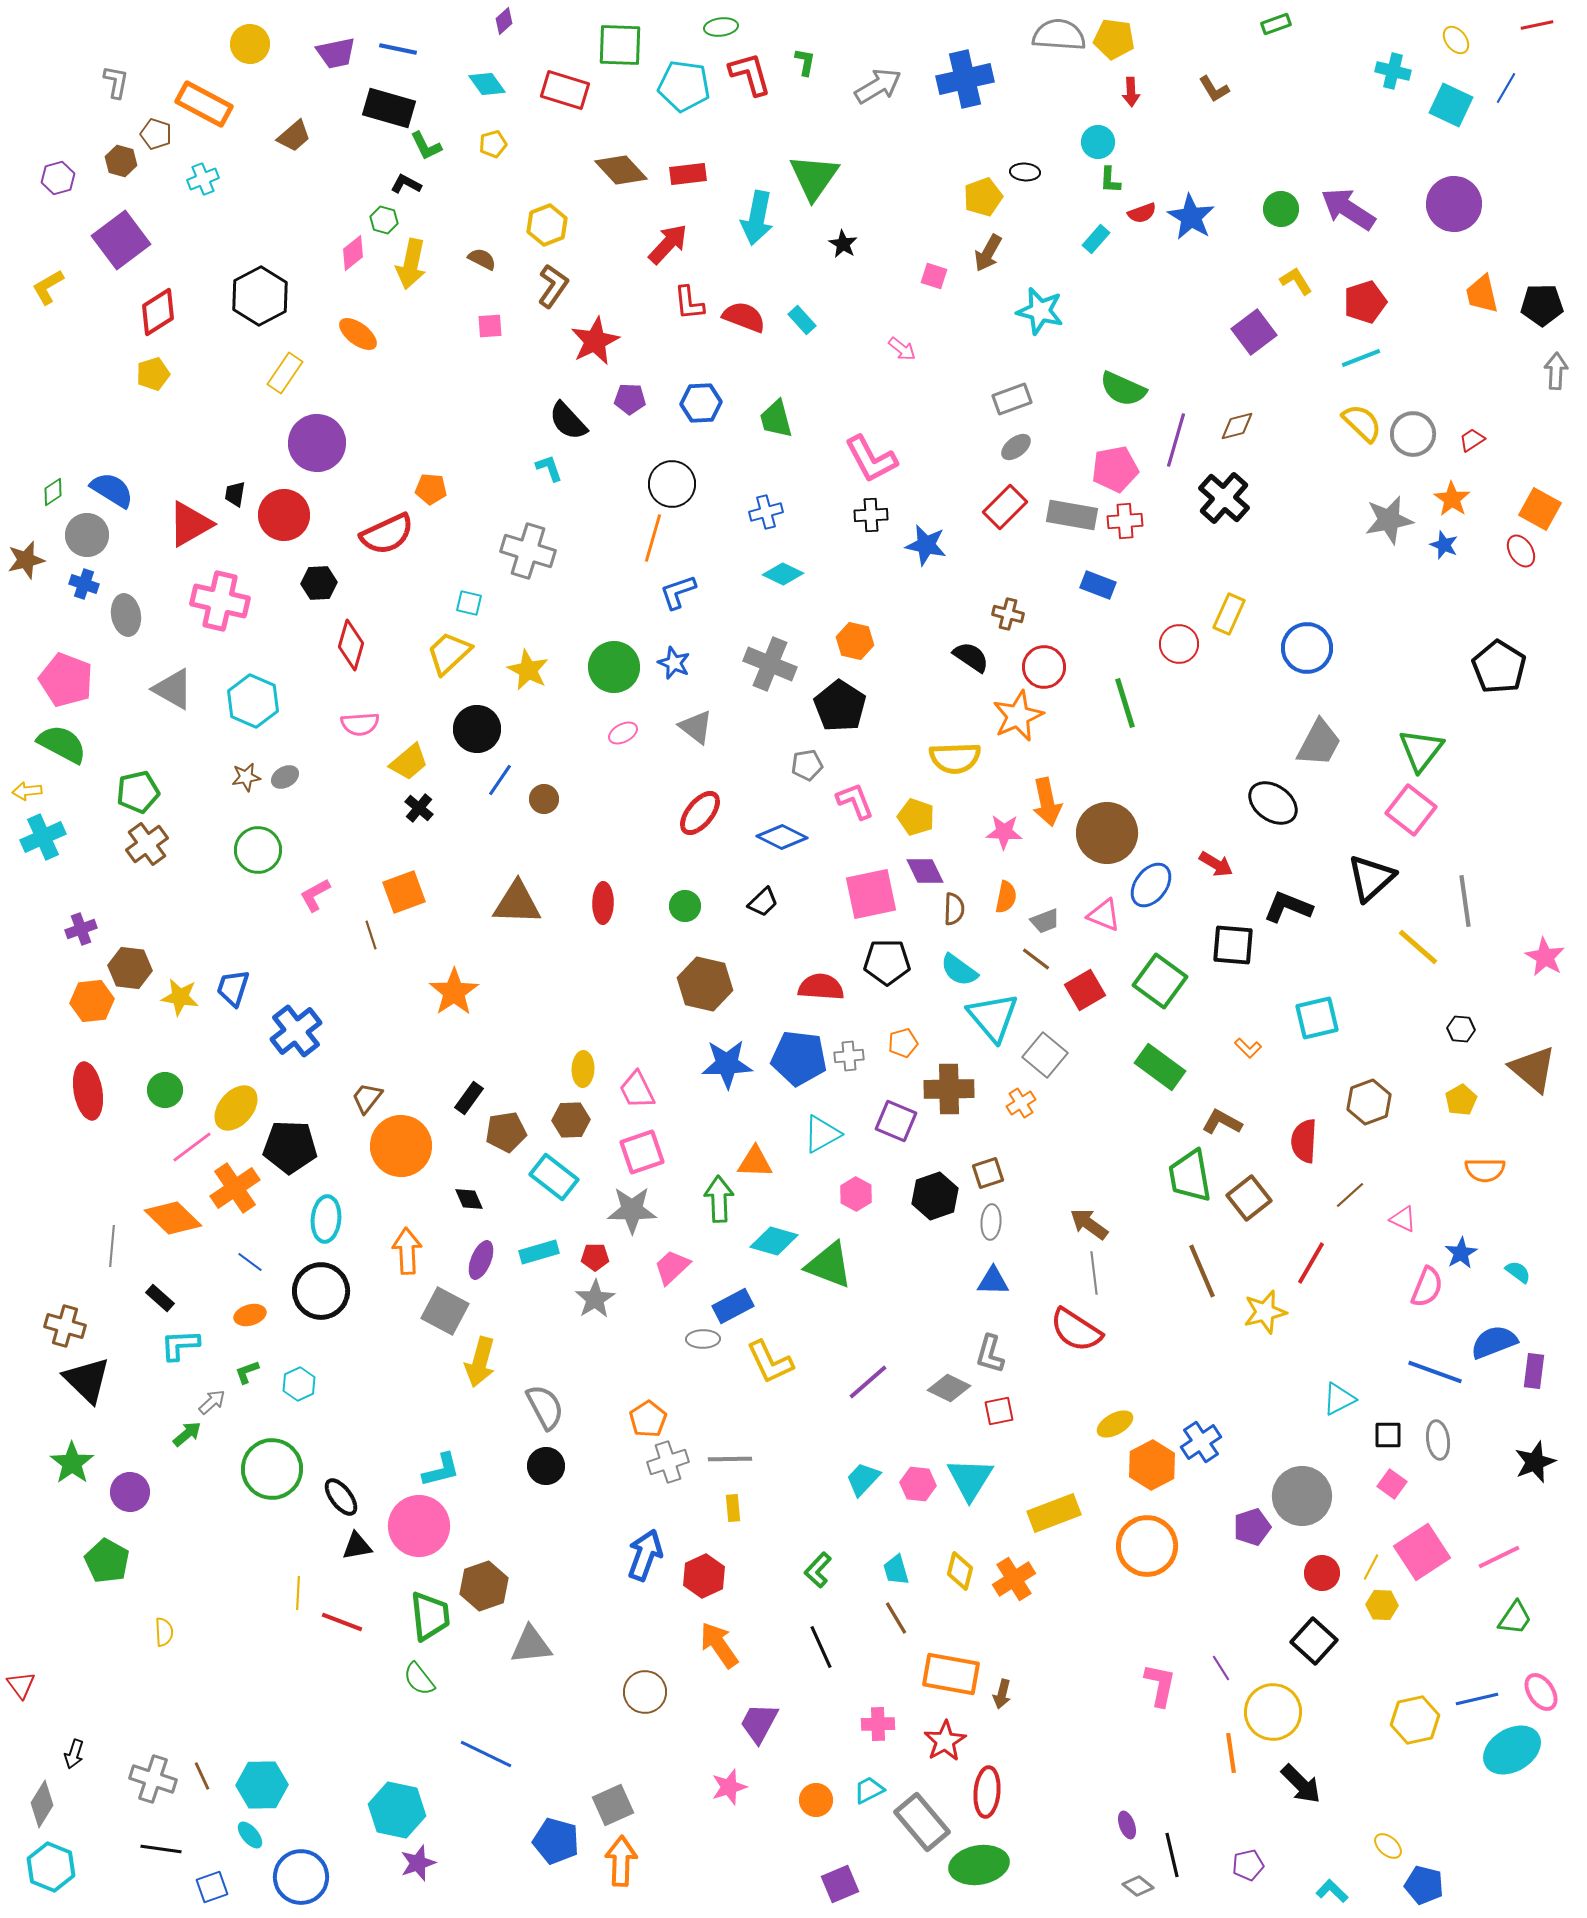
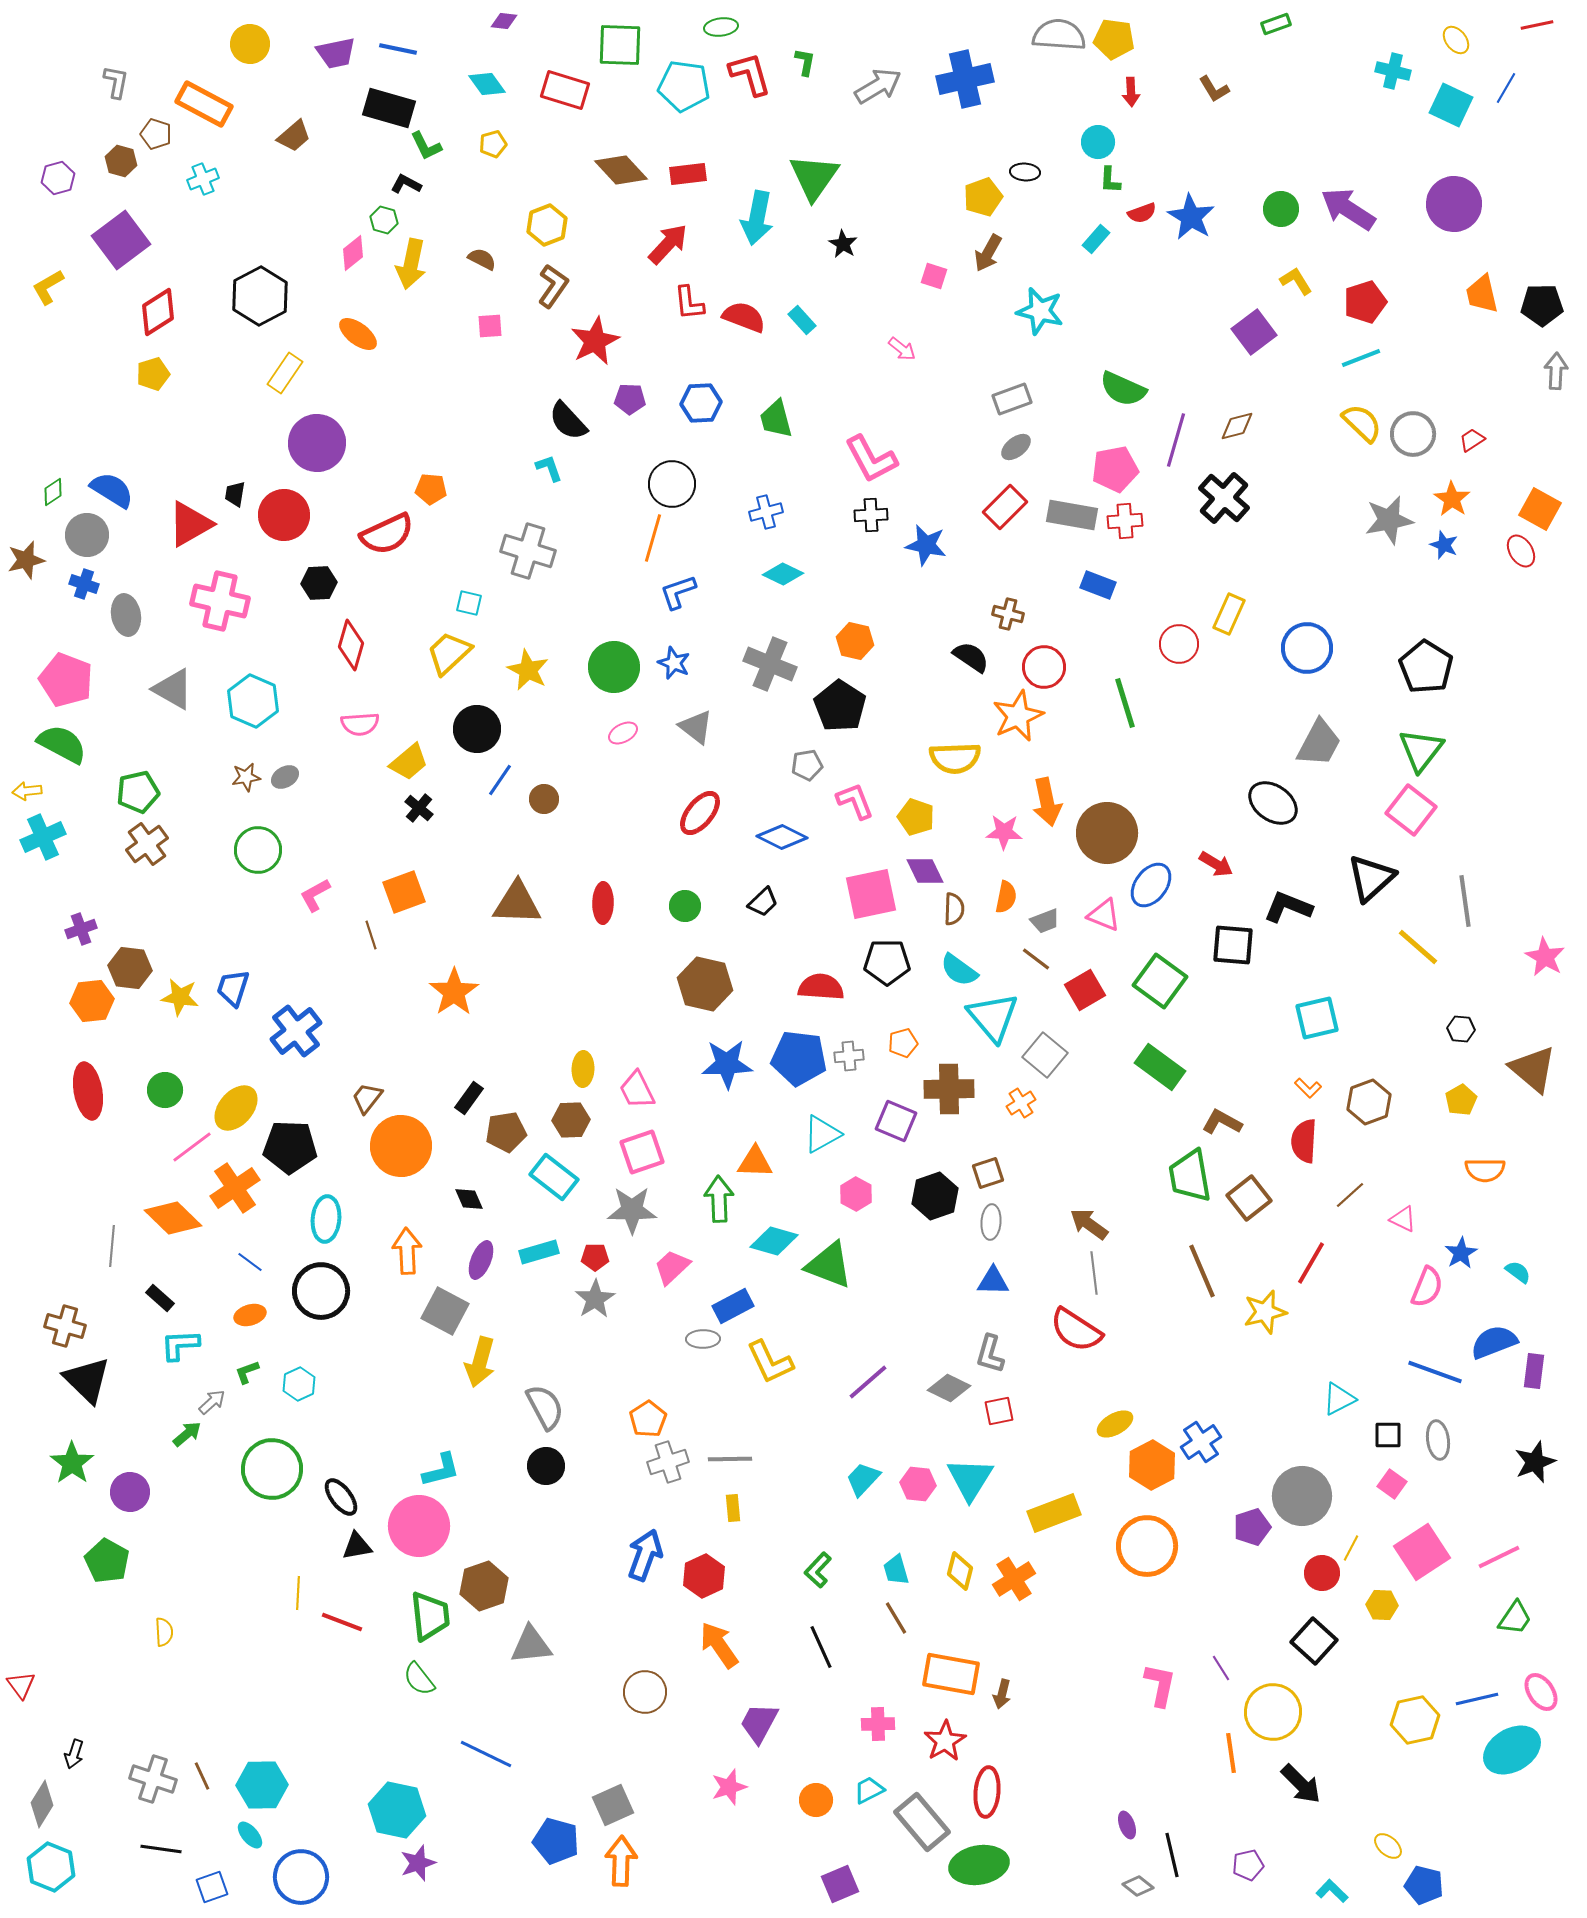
purple diamond at (504, 21): rotated 48 degrees clockwise
black pentagon at (1499, 667): moved 73 px left
orange L-shape at (1248, 1048): moved 60 px right, 40 px down
yellow line at (1371, 1567): moved 20 px left, 19 px up
